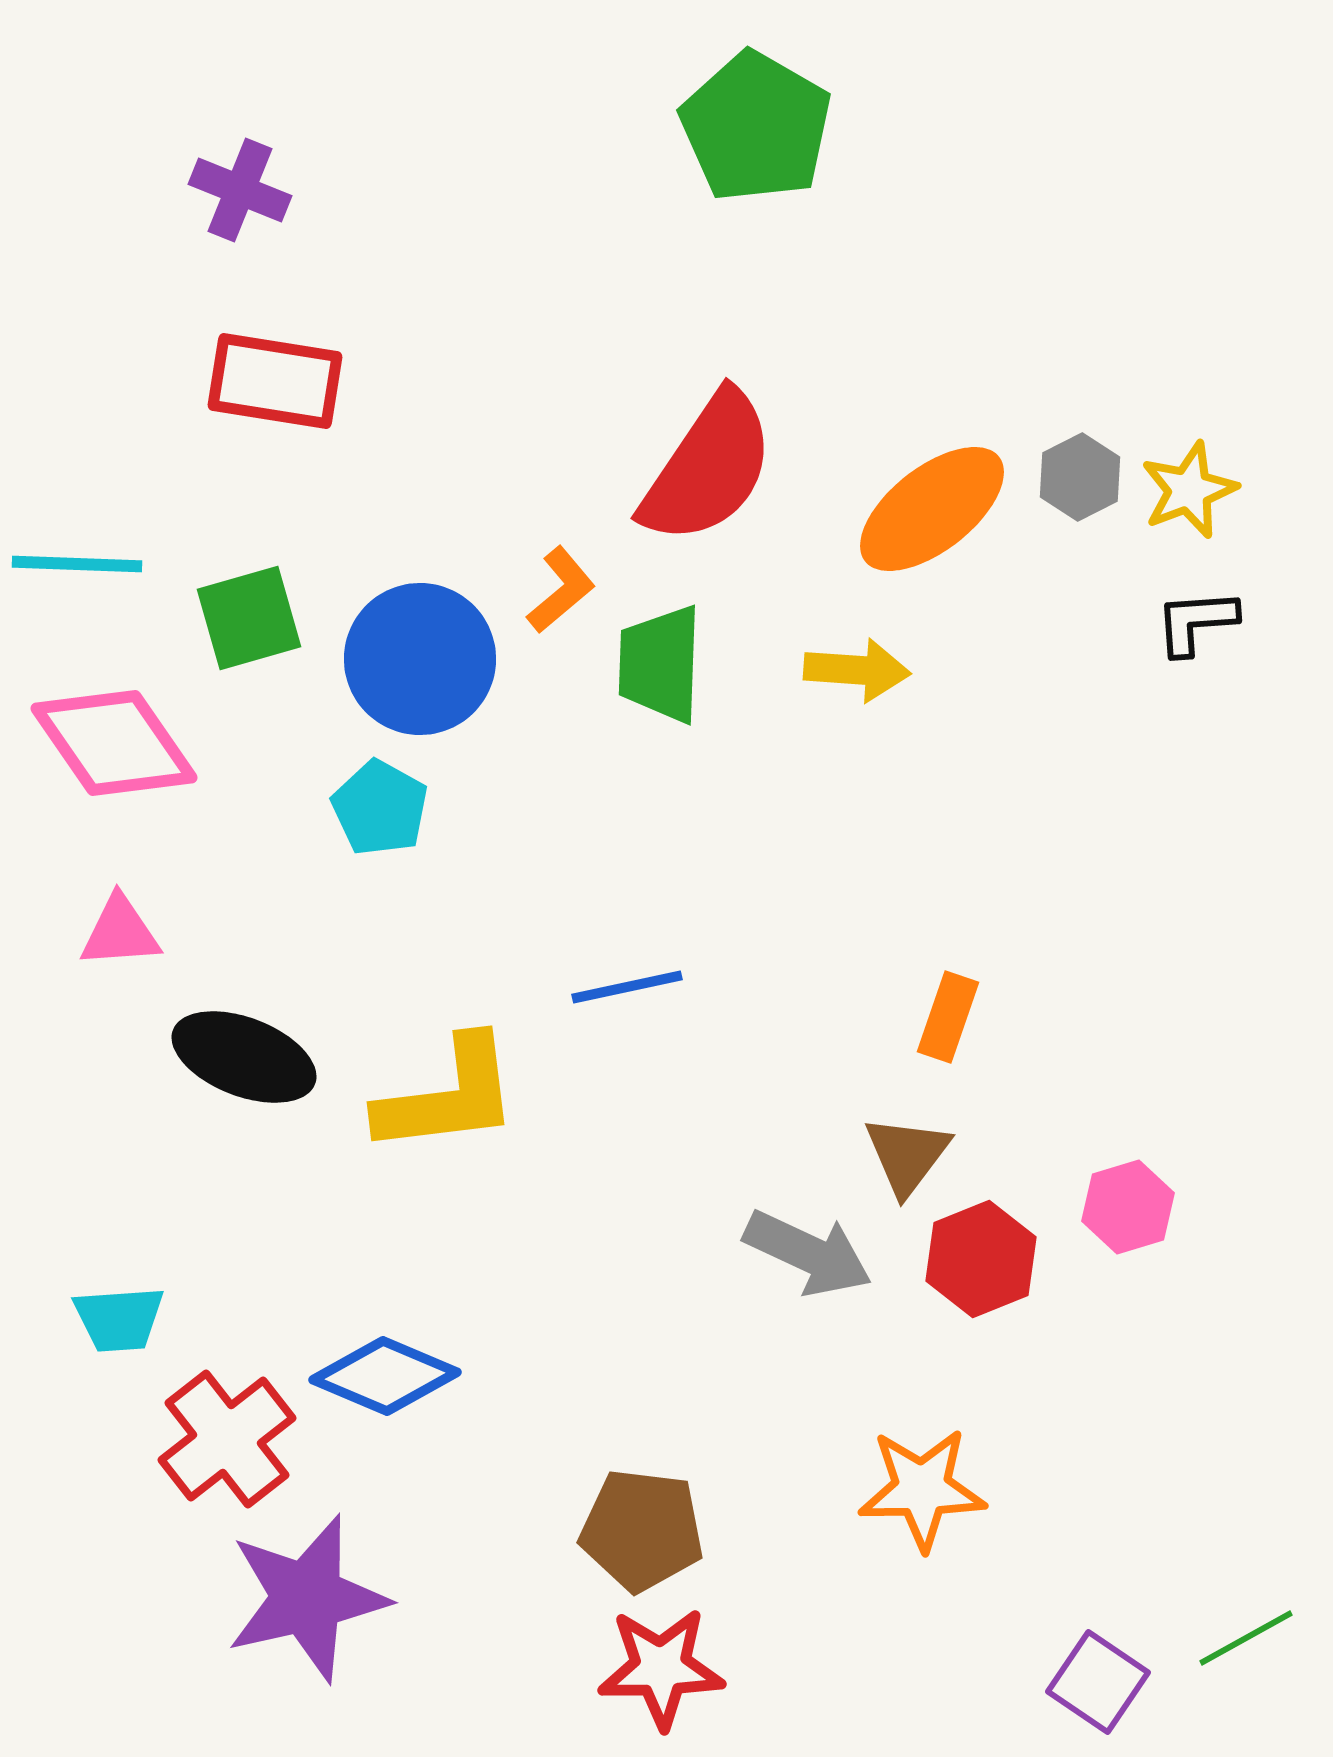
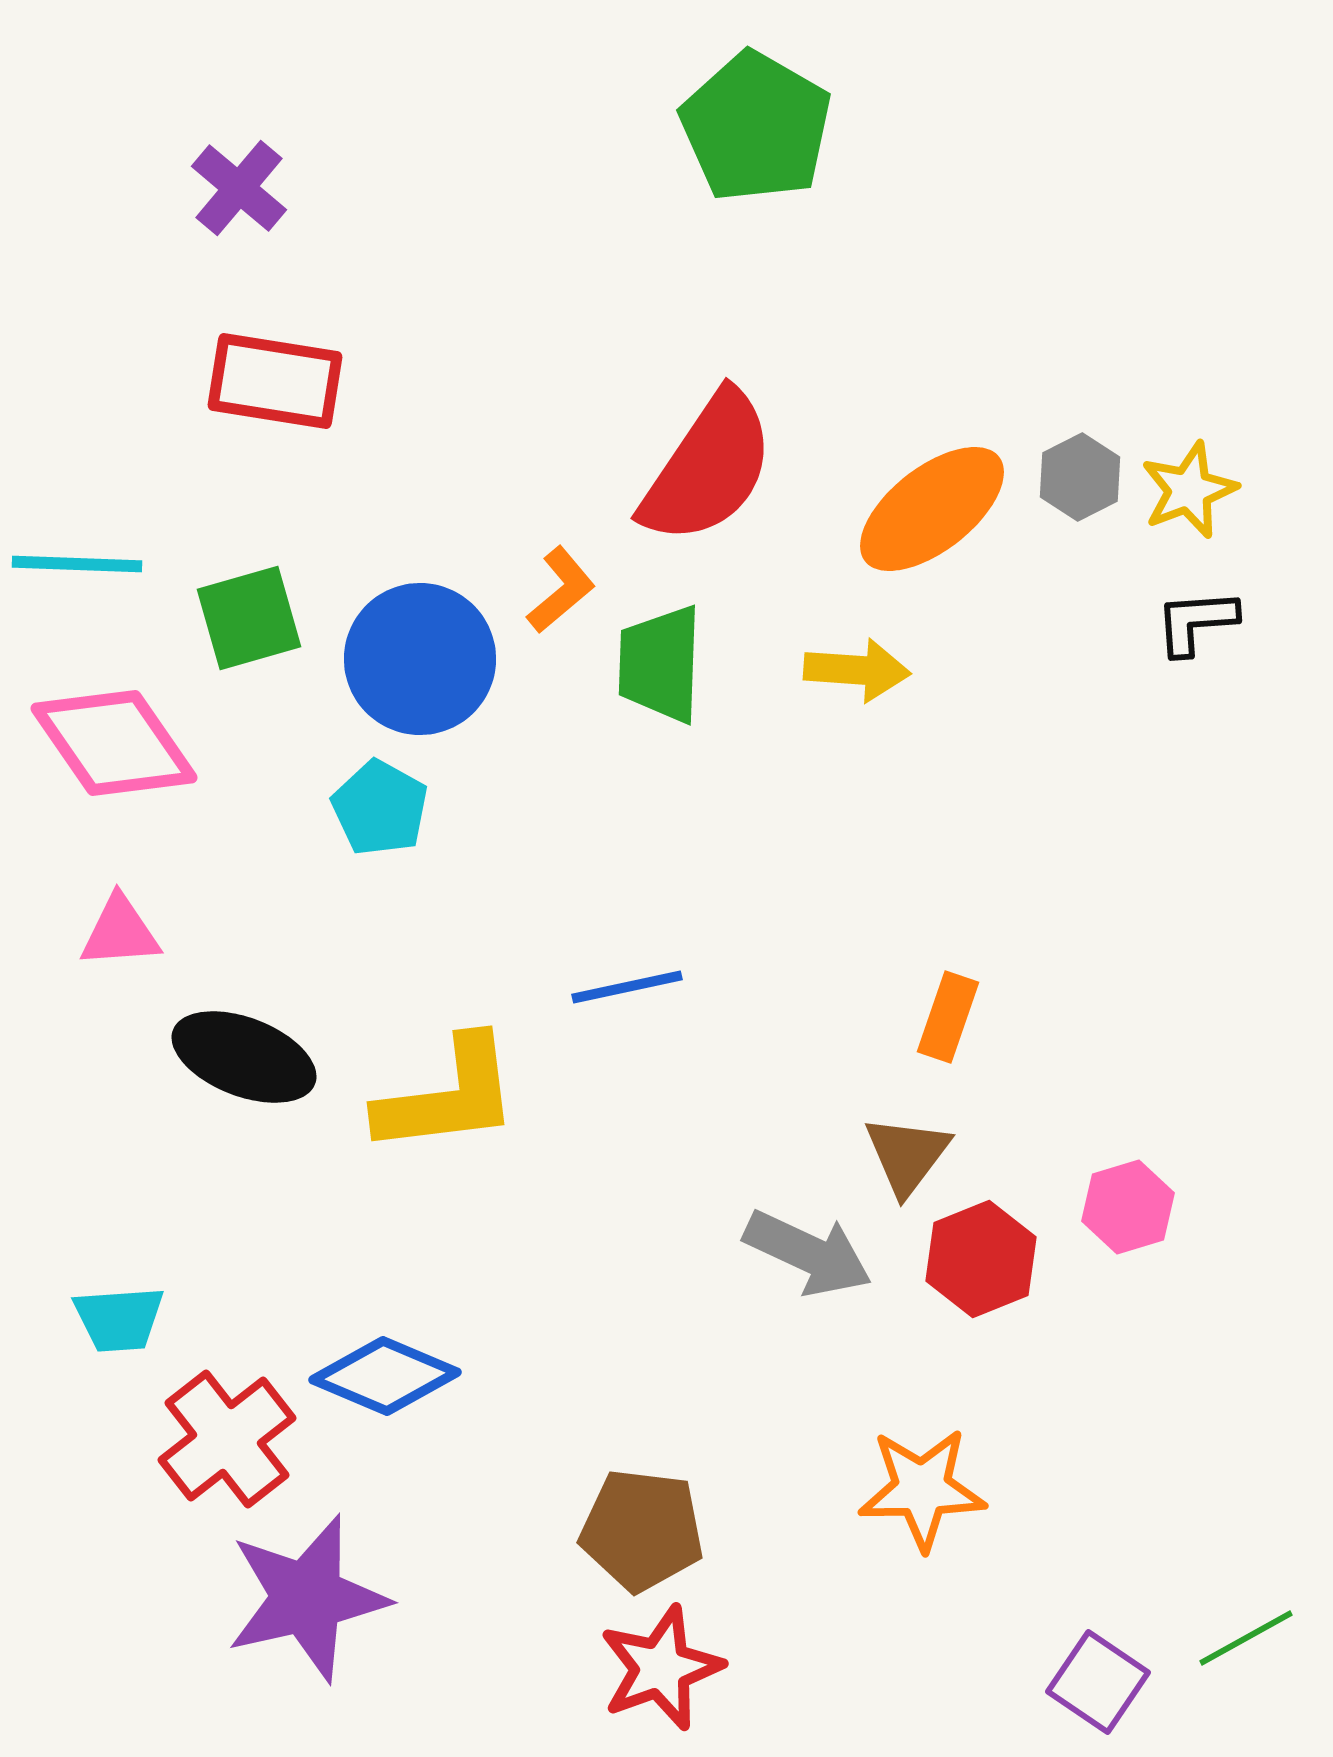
purple cross: moved 1 px left, 2 px up; rotated 18 degrees clockwise
red star: rotated 19 degrees counterclockwise
